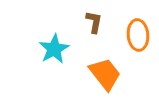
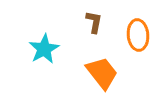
cyan star: moved 10 px left
orange trapezoid: moved 3 px left, 1 px up
